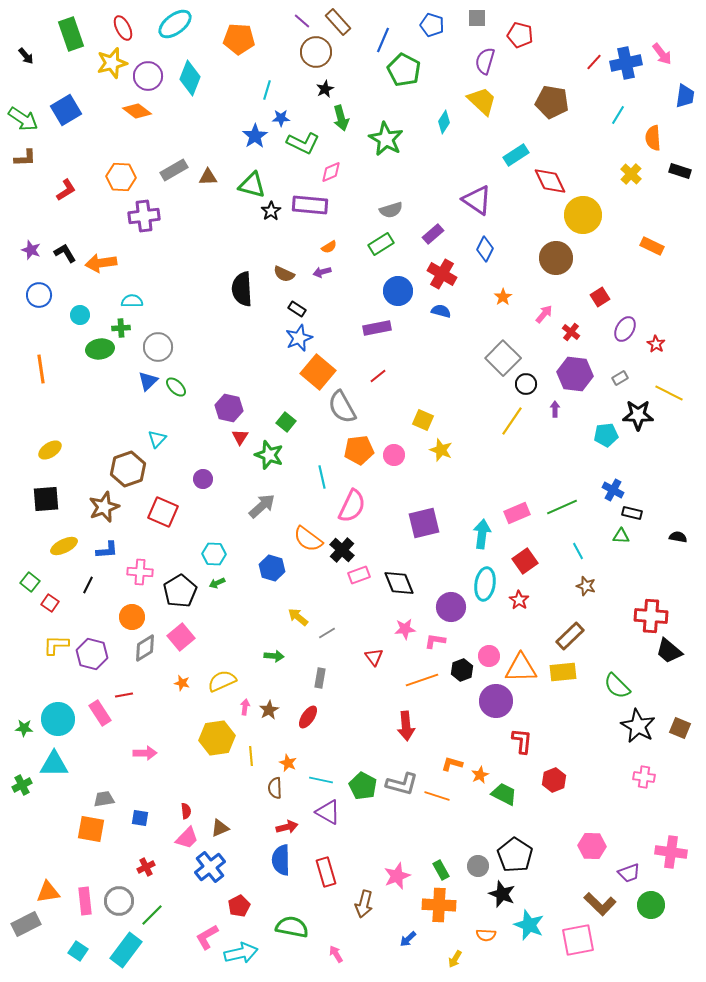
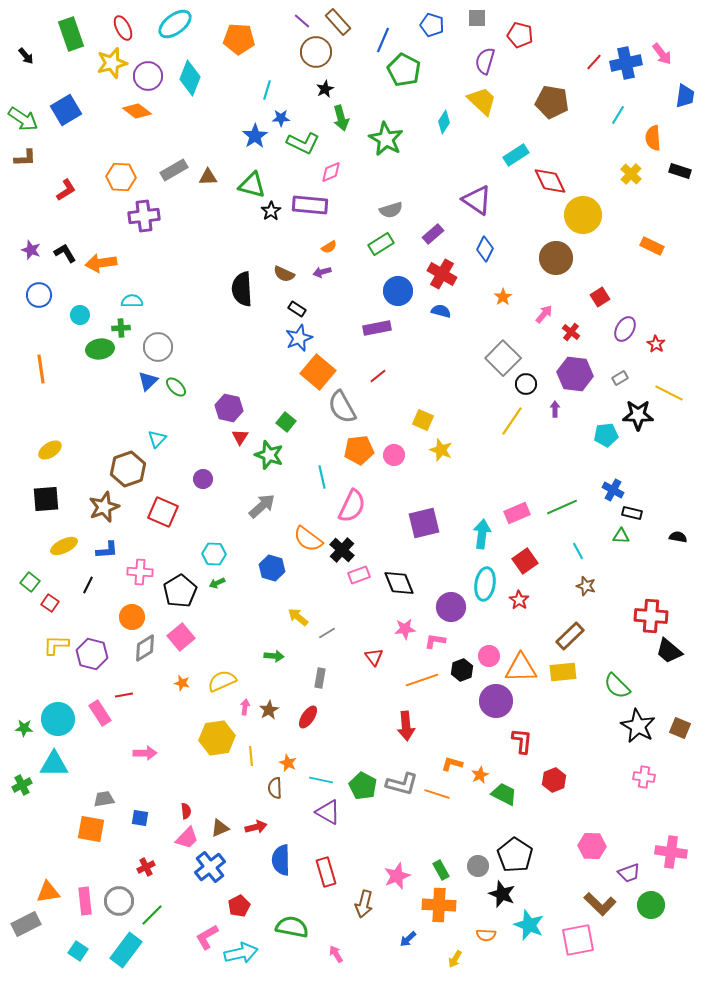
orange line at (437, 796): moved 2 px up
red arrow at (287, 827): moved 31 px left
